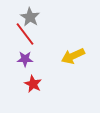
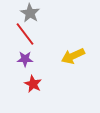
gray star: moved 4 px up
